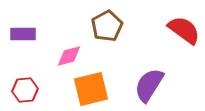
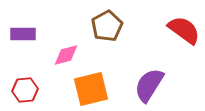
pink diamond: moved 3 px left, 1 px up
